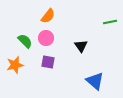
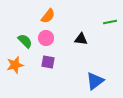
black triangle: moved 7 px up; rotated 48 degrees counterclockwise
blue triangle: rotated 42 degrees clockwise
